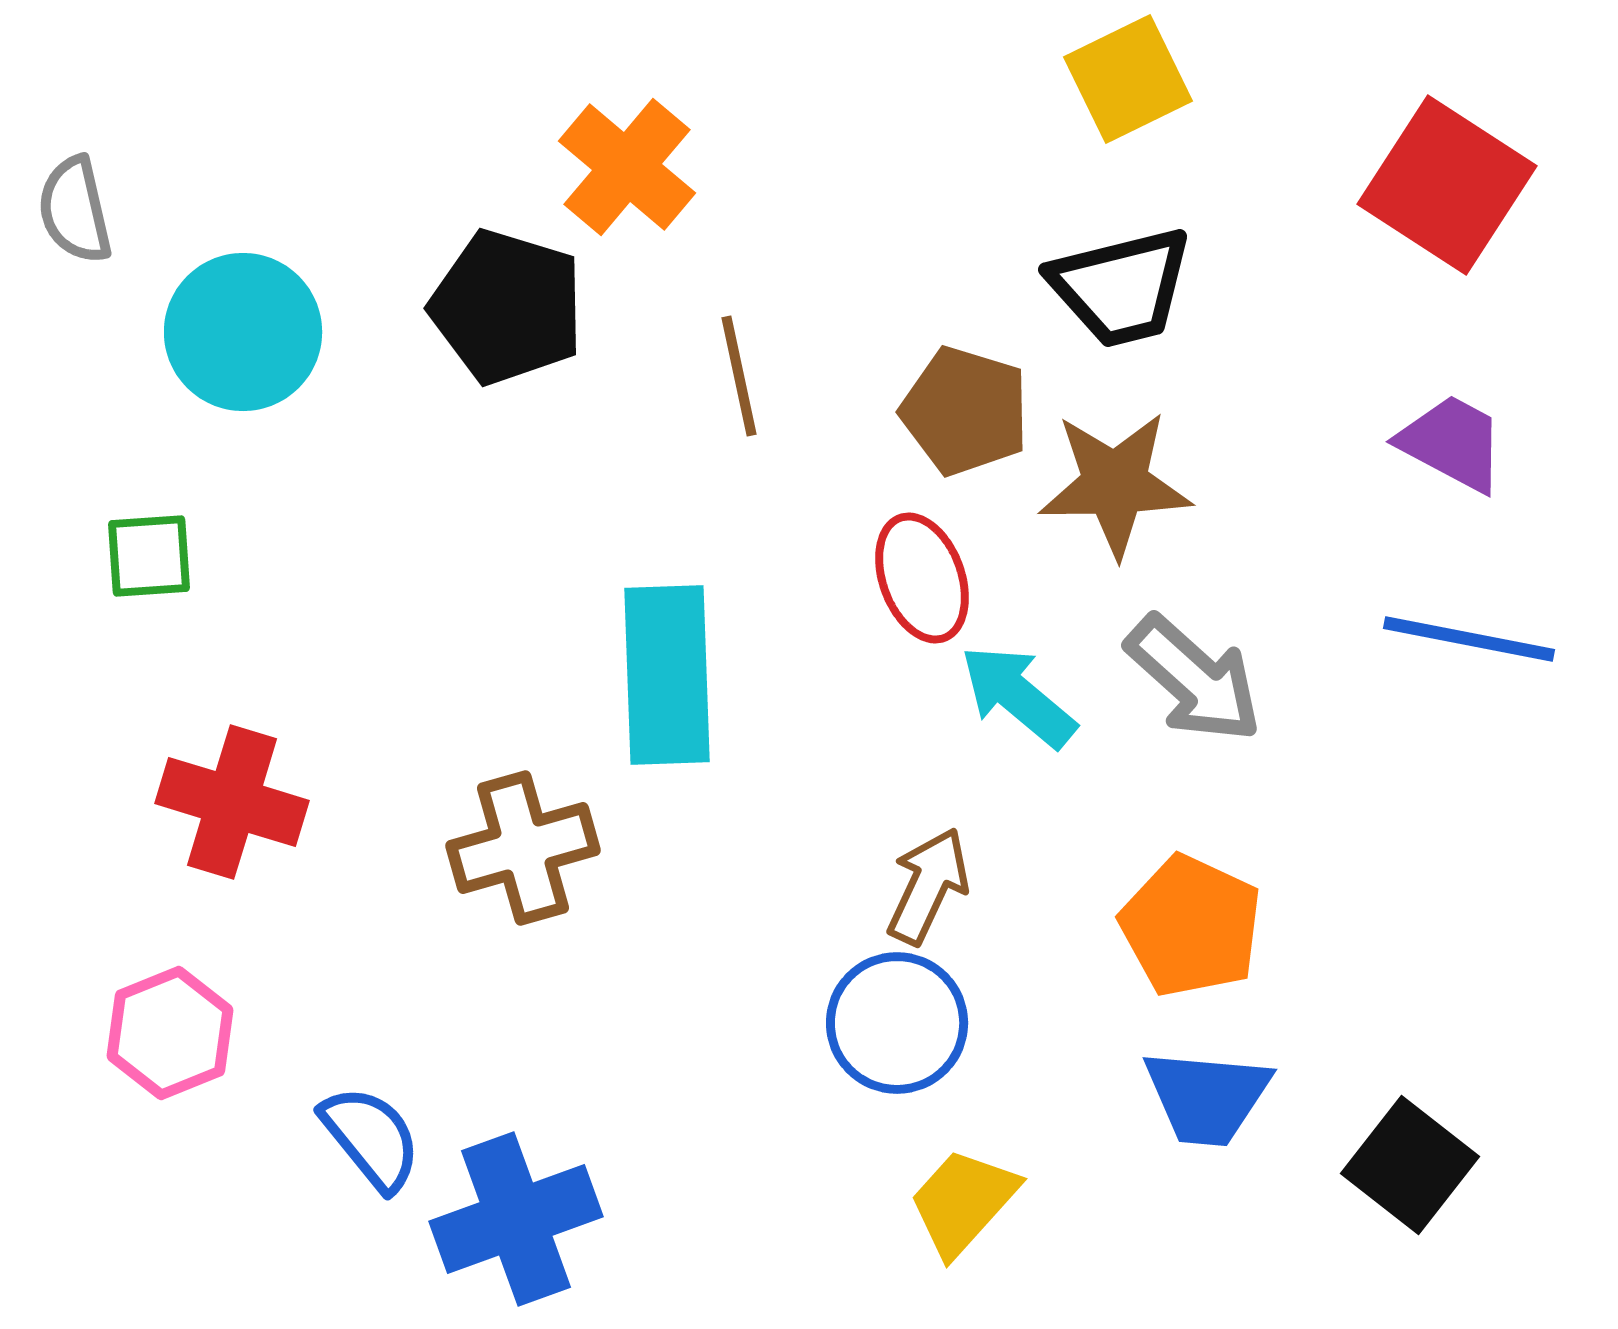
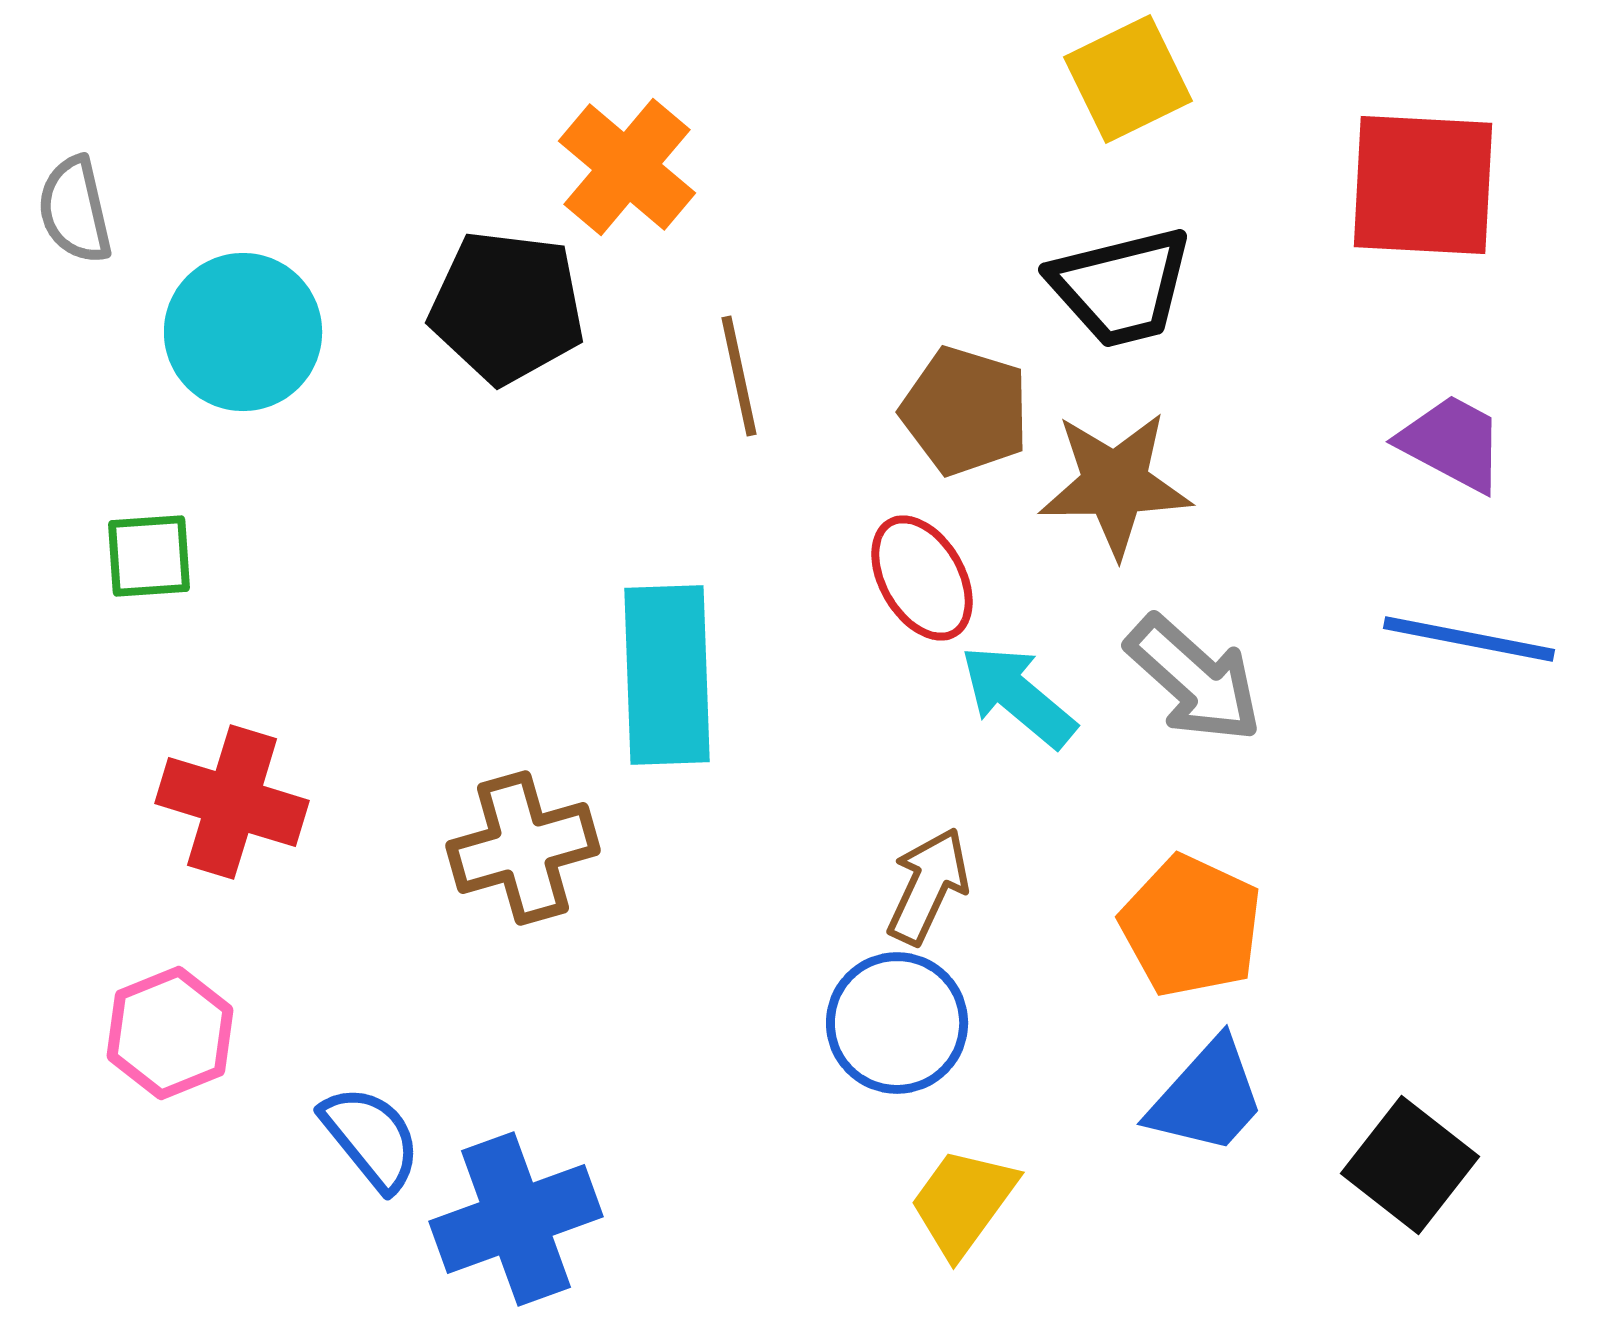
red square: moved 24 px left; rotated 30 degrees counterclockwise
black pentagon: rotated 10 degrees counterclockwise
red ellipse: rotated 10 degrees counterclockwise
blue trapezoid: rotated 53 degrees counterclockwise
yellow trapezoid: rotated 6 degrees counterclockwise
